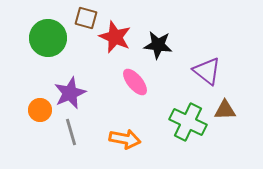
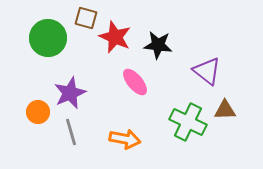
orange circle: moved 2 px left, 2 px down
